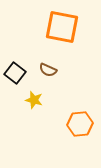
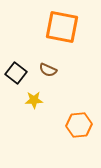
black square: moved 1 px right
yellow star: rotated 18 degrees counterclockwise
orange hexagon: moved 1 px left, 1 px down
